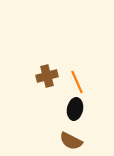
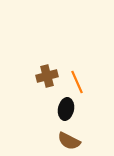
black ellipse: moved 9 px left
brown semicircle: moved 2 px left
